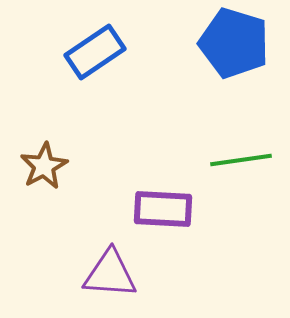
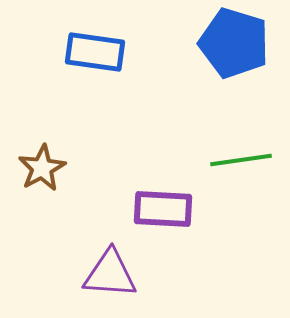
blue rectangle: rotated 42 degrees clockwise
brown star: moved 2 px left, 2 px down
